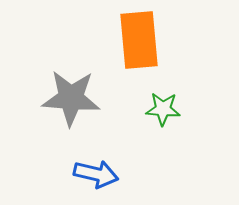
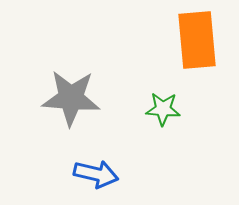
orange rectangle: moved 58 px right
